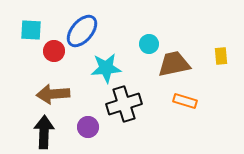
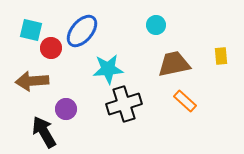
cyan square: rotated 10 degrees clockwise
cyan circle: moved 7 px right, 19 px up
red circle: moved 3 px left, 3 px up
cyan star: moved 2 px right, 1 px down
brown arrow: moved 21 px left, 13 px up
orange rectangle: rotated 25 degrees clockwise
purple circle: moved 22 px left, 18 px up
black arrow: rotated 32 degrees counterclockwise
